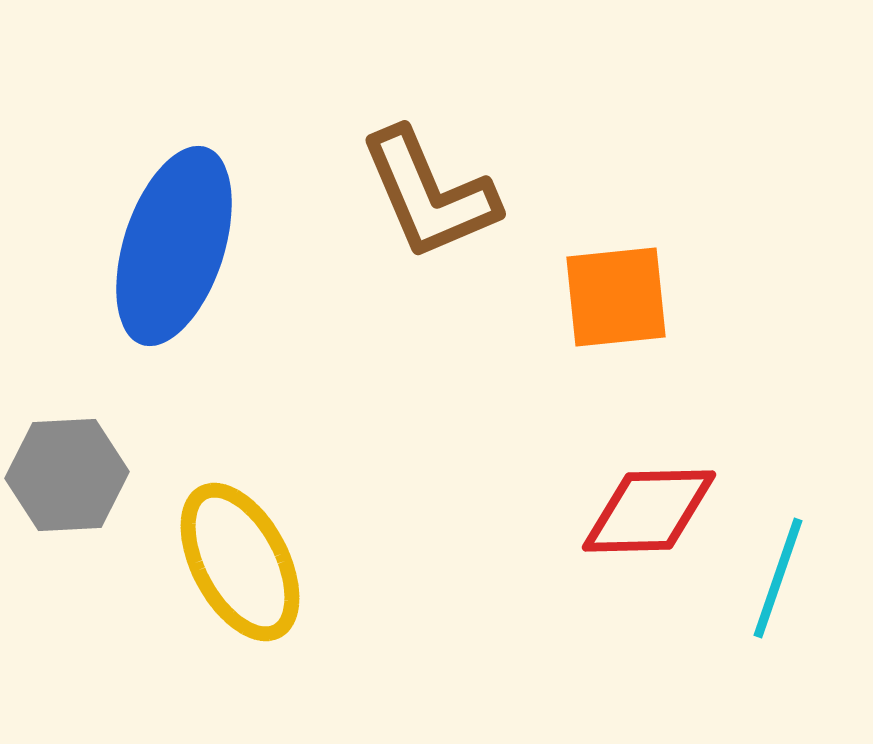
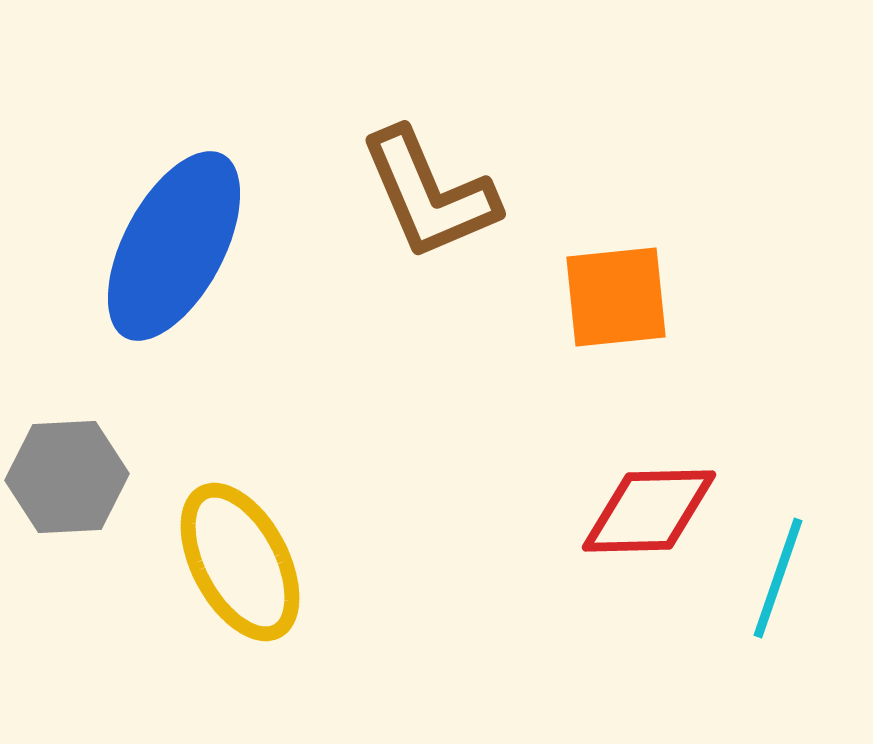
blue ellipse: rotated 10 degrees clockwise
gray hexagon: moved 2 px down
